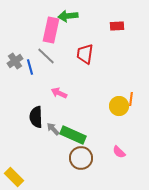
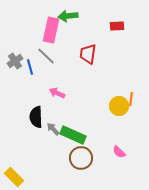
red trapezoid: moved 3 px right
pink arrow: moved 2 px left
